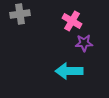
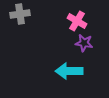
pink cross: moved 5 px right
purple star: rotated 12 degrees clockwise
